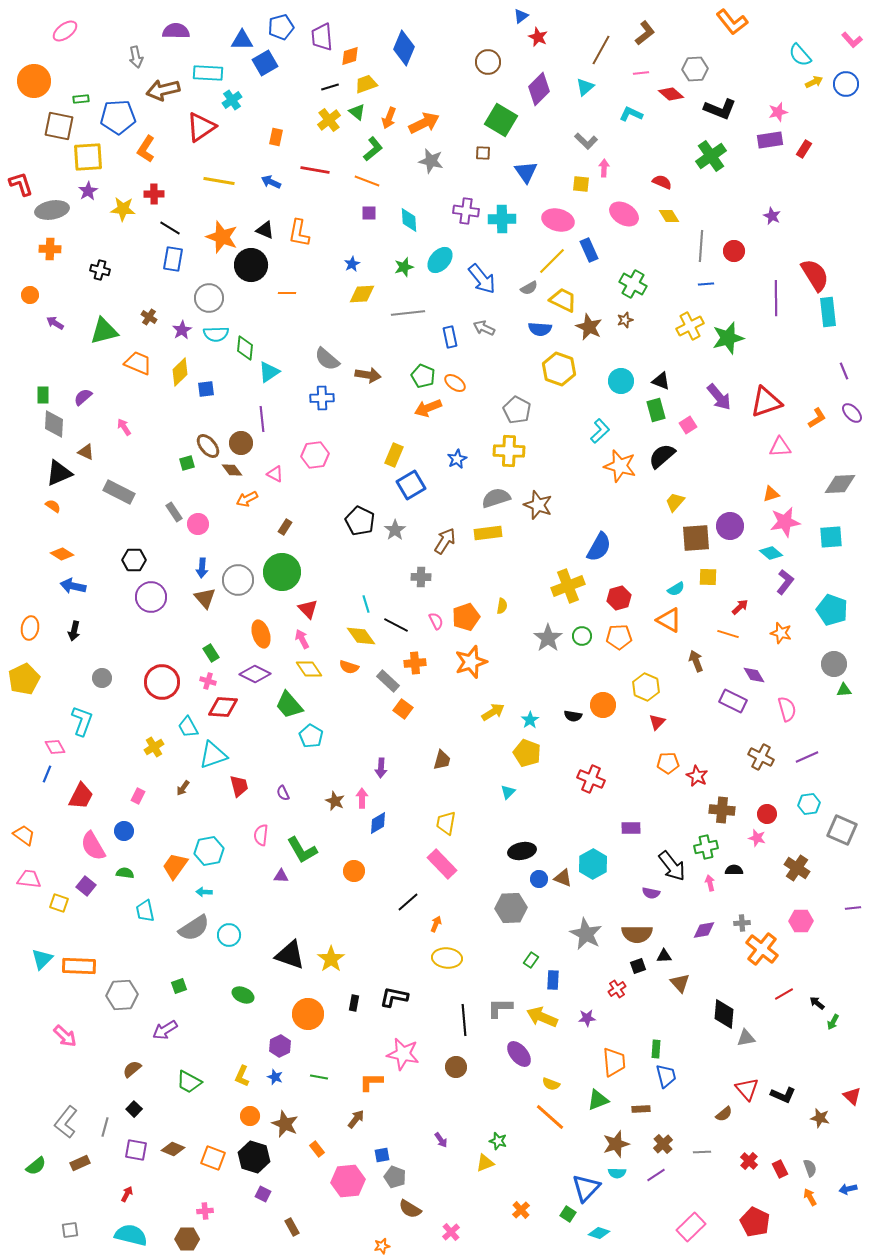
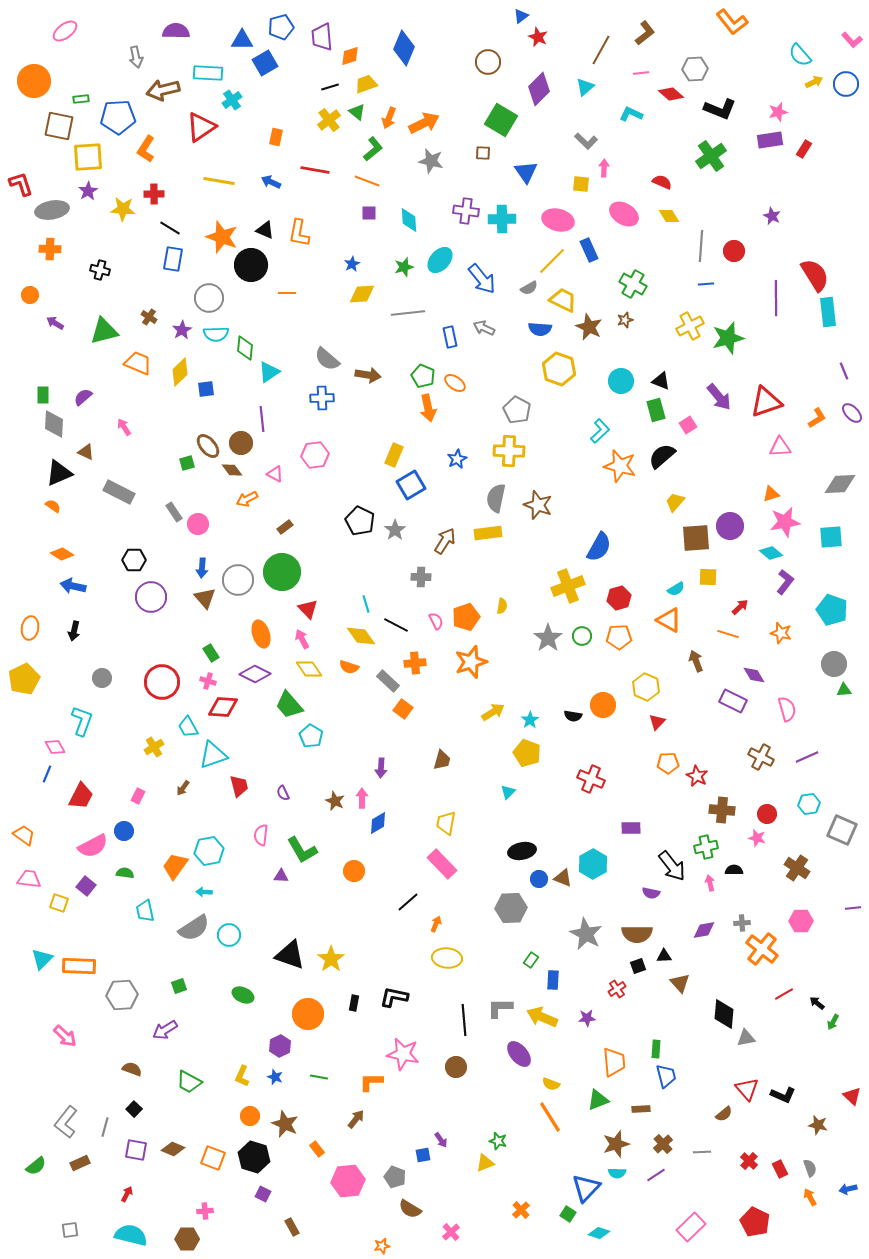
orange arrow at (428, 408): rotated 80 degrees counterclockwise
gray semicircle at (496, 498): rotated 60 degrees counterclockwise
brown rectangle at (285, 527): rotated 21 degrees clockwise
pink semicircle at (93, 846): rotated 88 degrees counterclockwise
brown semicircle at (132, 1069): rotated 60 degrees clockwise
orange line at (550, 1117): rotated 16 degrees clockwise
brown star at (820, 1118): moved 2 px left, 7 px down
blue square at (382, 1155): moved 41 px right
